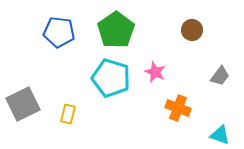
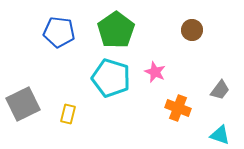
gray trapezoid: moved 14 px down
